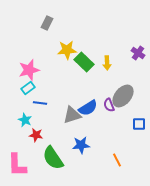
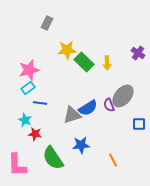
red star: moved 1 px left, 1 px up
orange line: moved 4 px left
